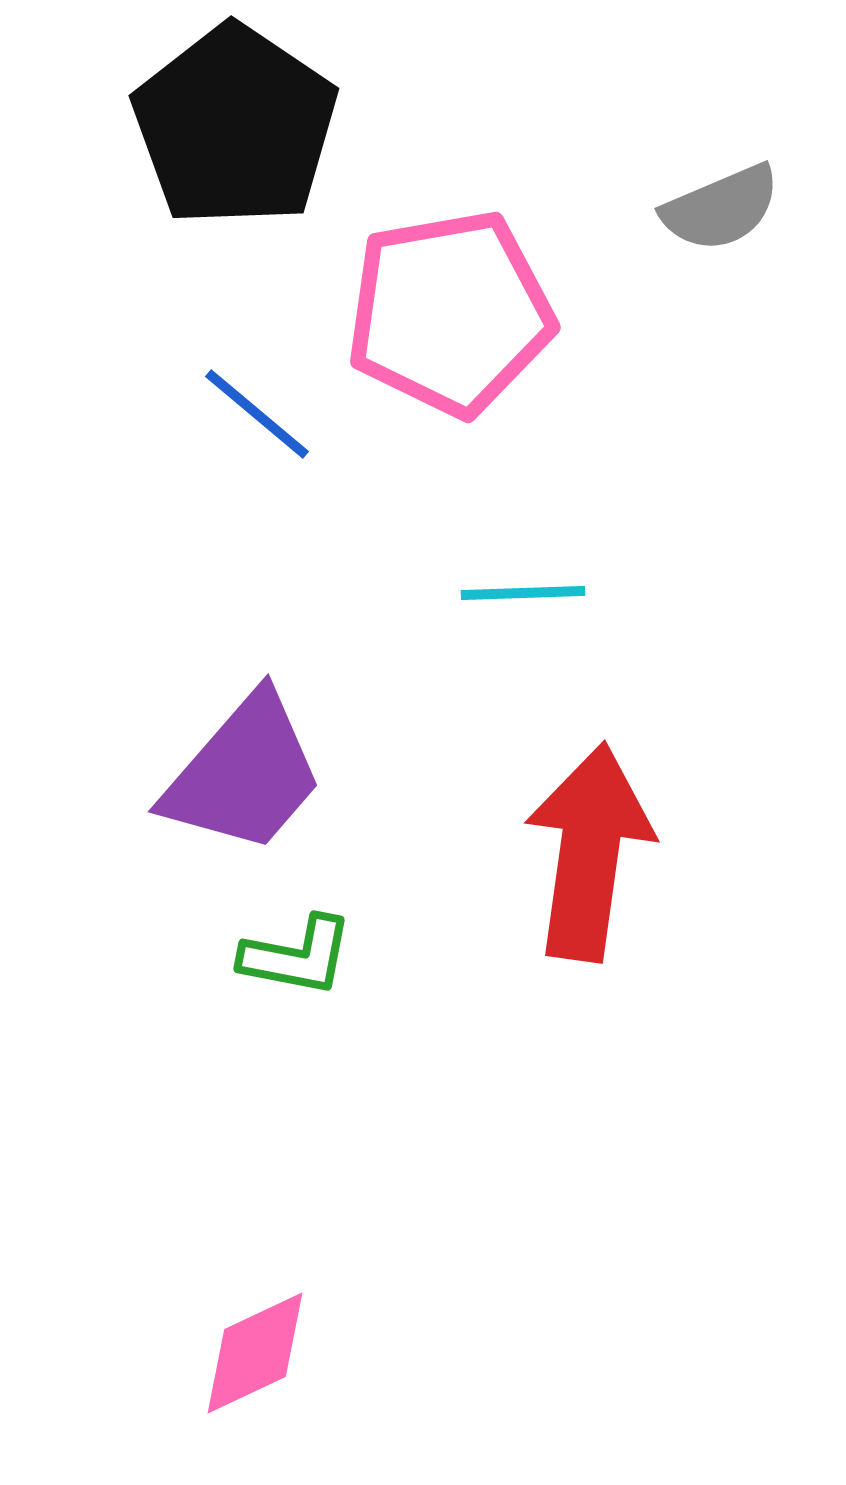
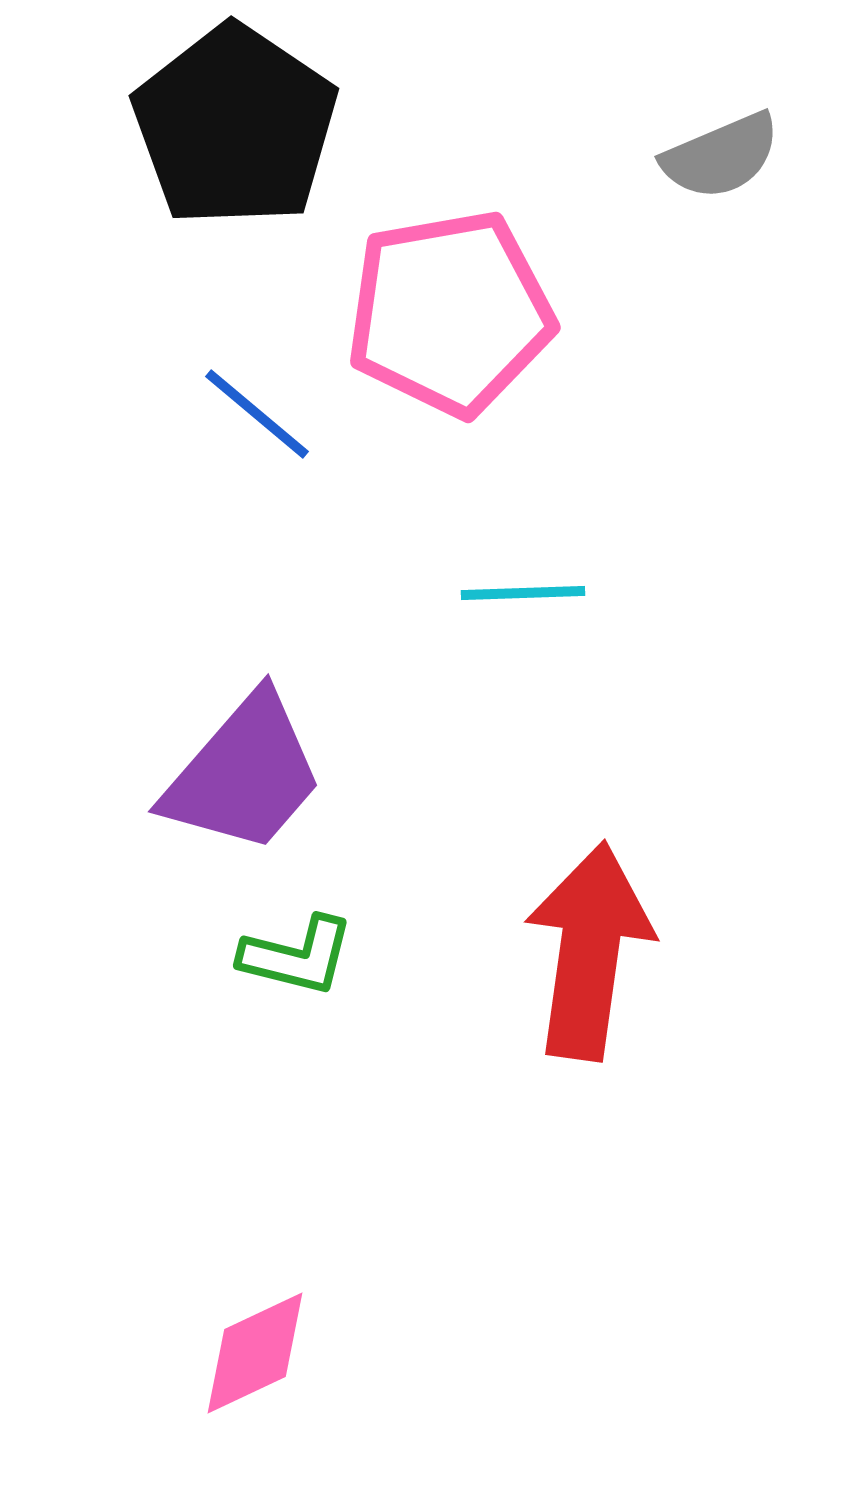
gray semicircle: moved 52 px up
red arrow: moved 99 px down
green L-shape: rotated 3 degrees clockwise
